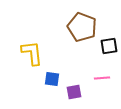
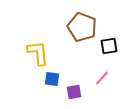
yellow L-shape: moved 6 px right
pink line: rotated 42 degrees counterclockwise
